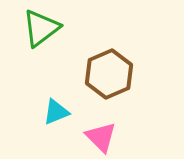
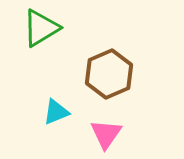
green triangle: rotated 6 degrees clockwise
pink triangle: moved 5 px right, 3 px up; rotated 20 degrees clockwise
